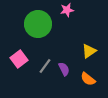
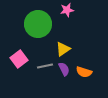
yellow triangle: moved 26 px left, 2 px up
gray line: rotated 42 degrees clockwise
orange semicircle: moved 4 px left, 7 px up; rotated 21 degrees counterclockwise
